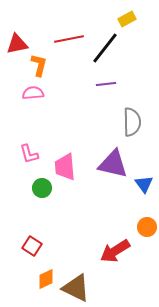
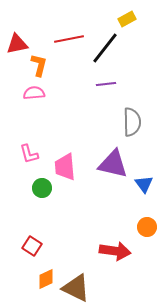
pink semicircle: moved 1 px right
red arrow: rotated 140 degrees counterclockwise
